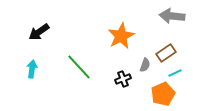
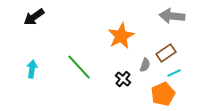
black arrow: moved 5 px left, 15 px up
cyan line: moved 1 px left
black cross: rotated 28 degrees counterclockwise
